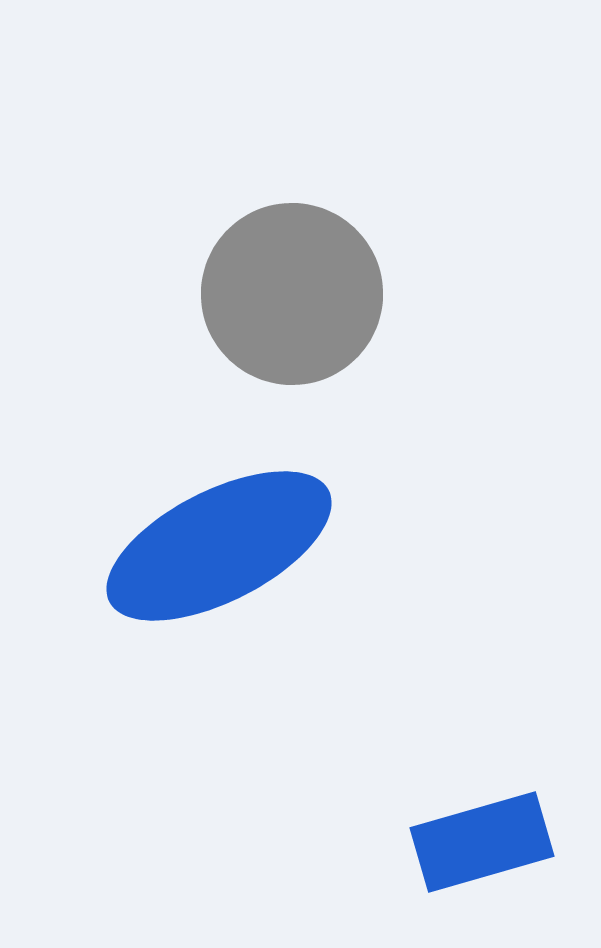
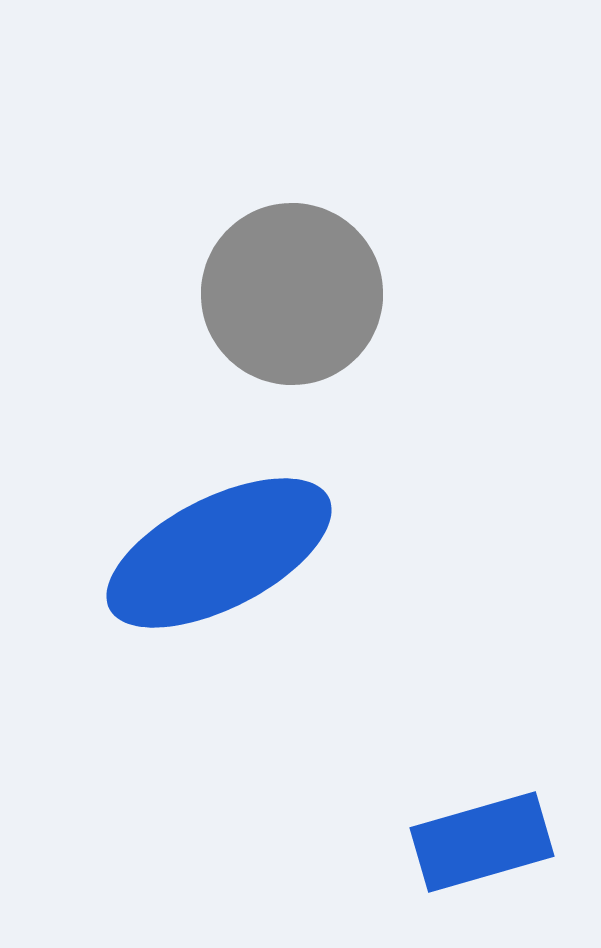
blue ellipse: moved 7 px down
